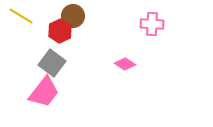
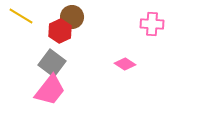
brown circle: moved 1 px left, 1 px down
pink trapezoid: moved 6 px right, 2 px up
